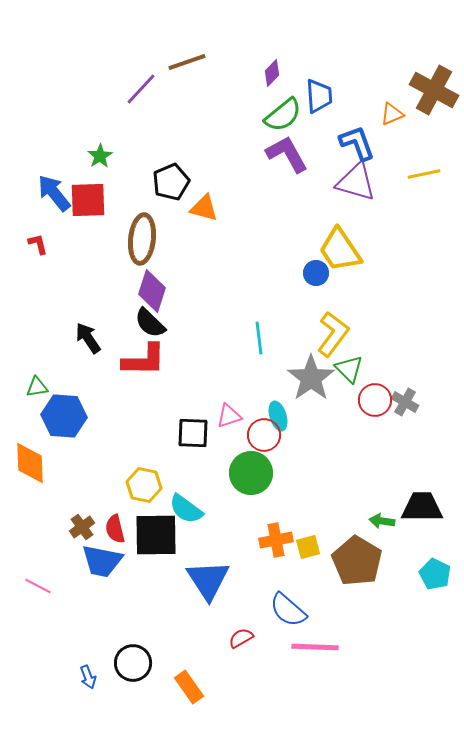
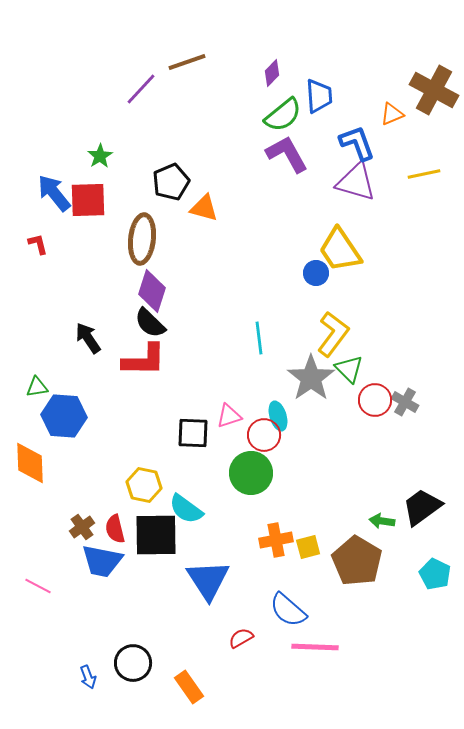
black trapezoid at (422, 507): rotated 36 degrees counterclockwise
